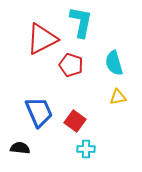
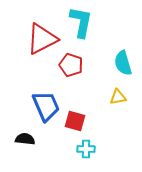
cyan semicircle: moved 9 px right
blue trapezoid: moved 7 px right, 6 px up
red square: rotated 20 degrees counterclockwise
black semicircle: moved 5 px right, 9 px up
